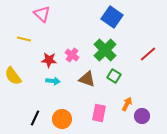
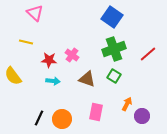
pink triangle: moved 7 px left, 1 px up
yellow line: moved 2 px right, 3 px down
green cross: moved 9 px right, 1 px up; rotated 25 degrees clockwise
pink rectangle: moved 3 px left, 1 px up
black line: moved 4 px right
